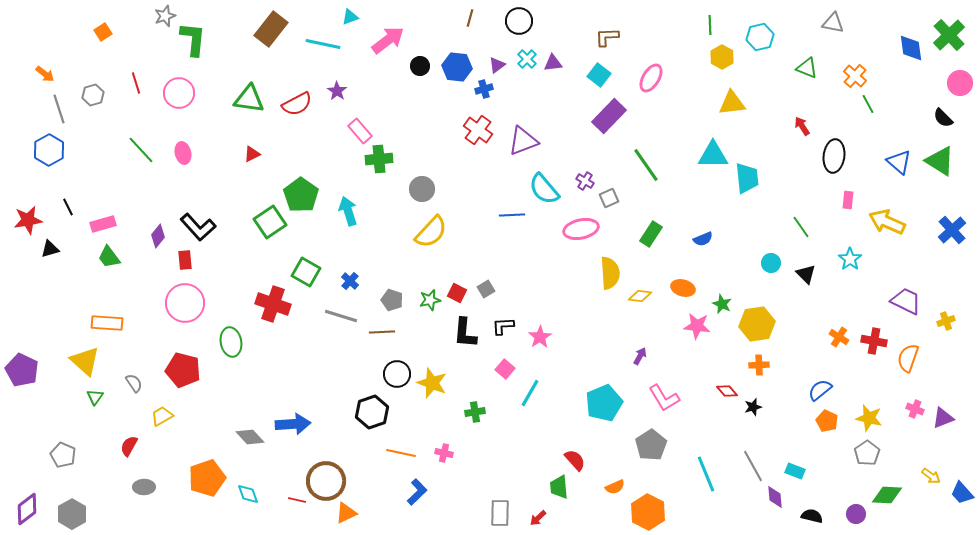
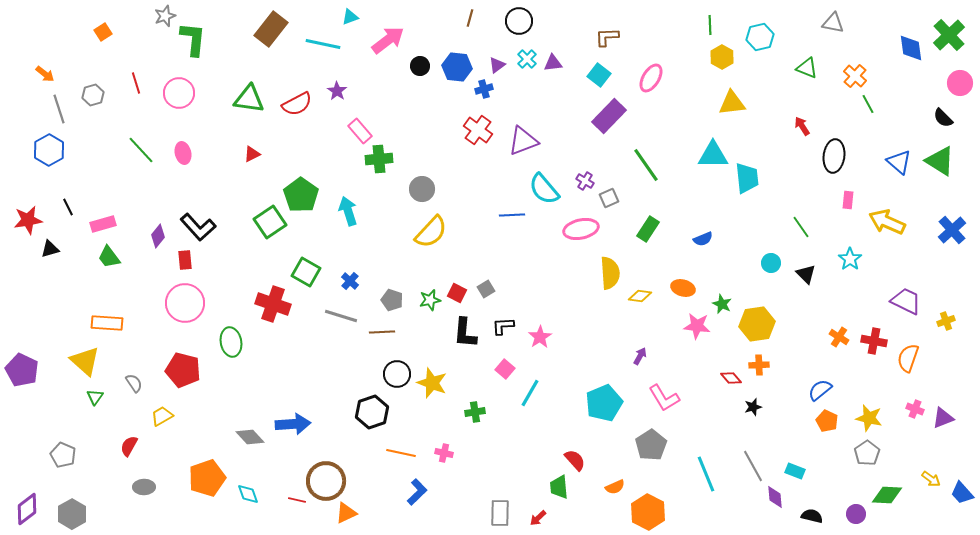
green rectangle at (651, 234): moved 3 px left, 5 px up
red diamond at (727, 391): moved 4 px right, 13 px up
yellow arrow at (931, 476): moved 3 px down
